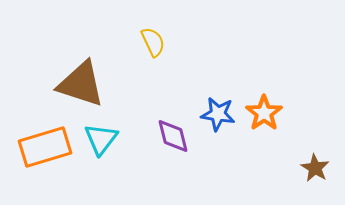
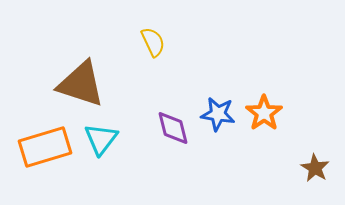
purple diamond: moved 8 px up
